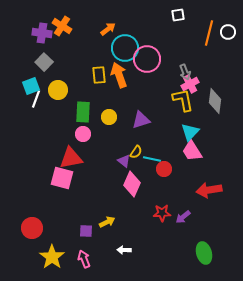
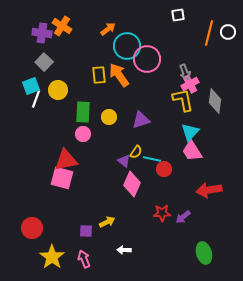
cyan circle at (125, 48): moved 2 px right, 2 px up
orange arrow at (119, 75): rotated 15 degrees counterclockwise
red triangle at (71, 158): moved 5 px left, 2 px down
